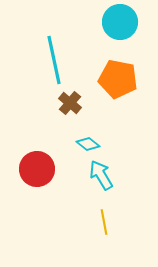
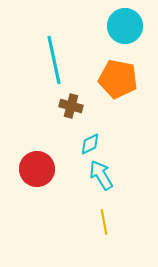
cyan circle: moved 5 px right, 4 px down
brown cross: moved 1 px right, 3 px down; rotated 25 degrees counterclockwise
cyan diamond: moved 2 px right; rotated 65 degrees counterclockwise
